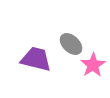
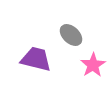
gray ellipse: moved 9 px up
